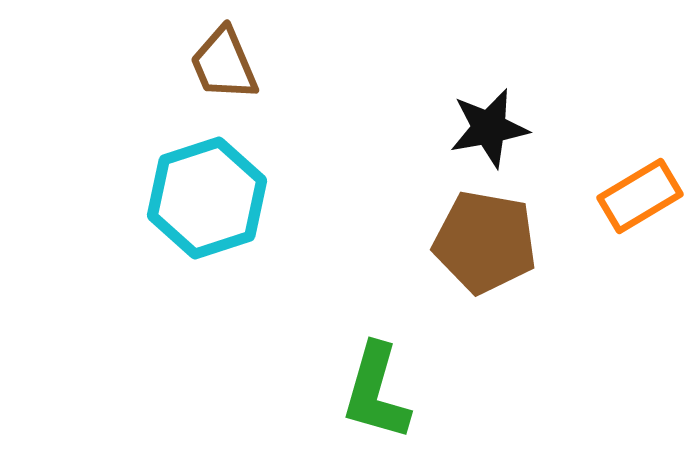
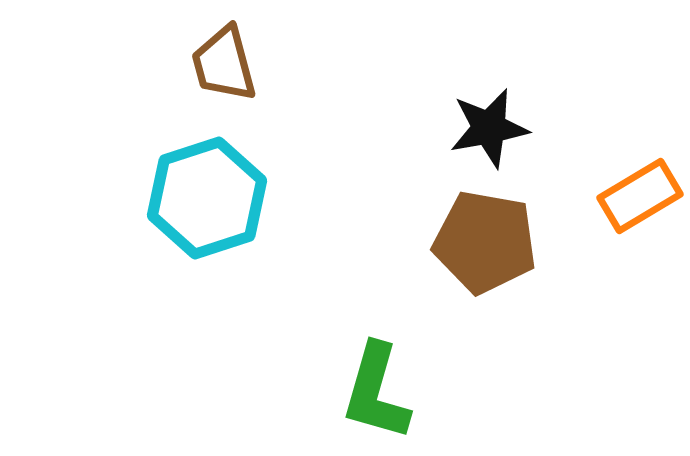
brown trapezoid: rotated 8 degrees clockwise
